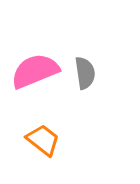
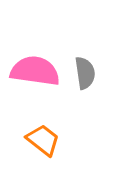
pink semicircle: rotated 30 degrees clockwise
